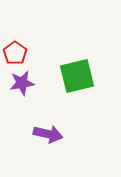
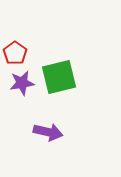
green square: moved 18 px left, 1 px down
purple arrow: moved 2 px up
